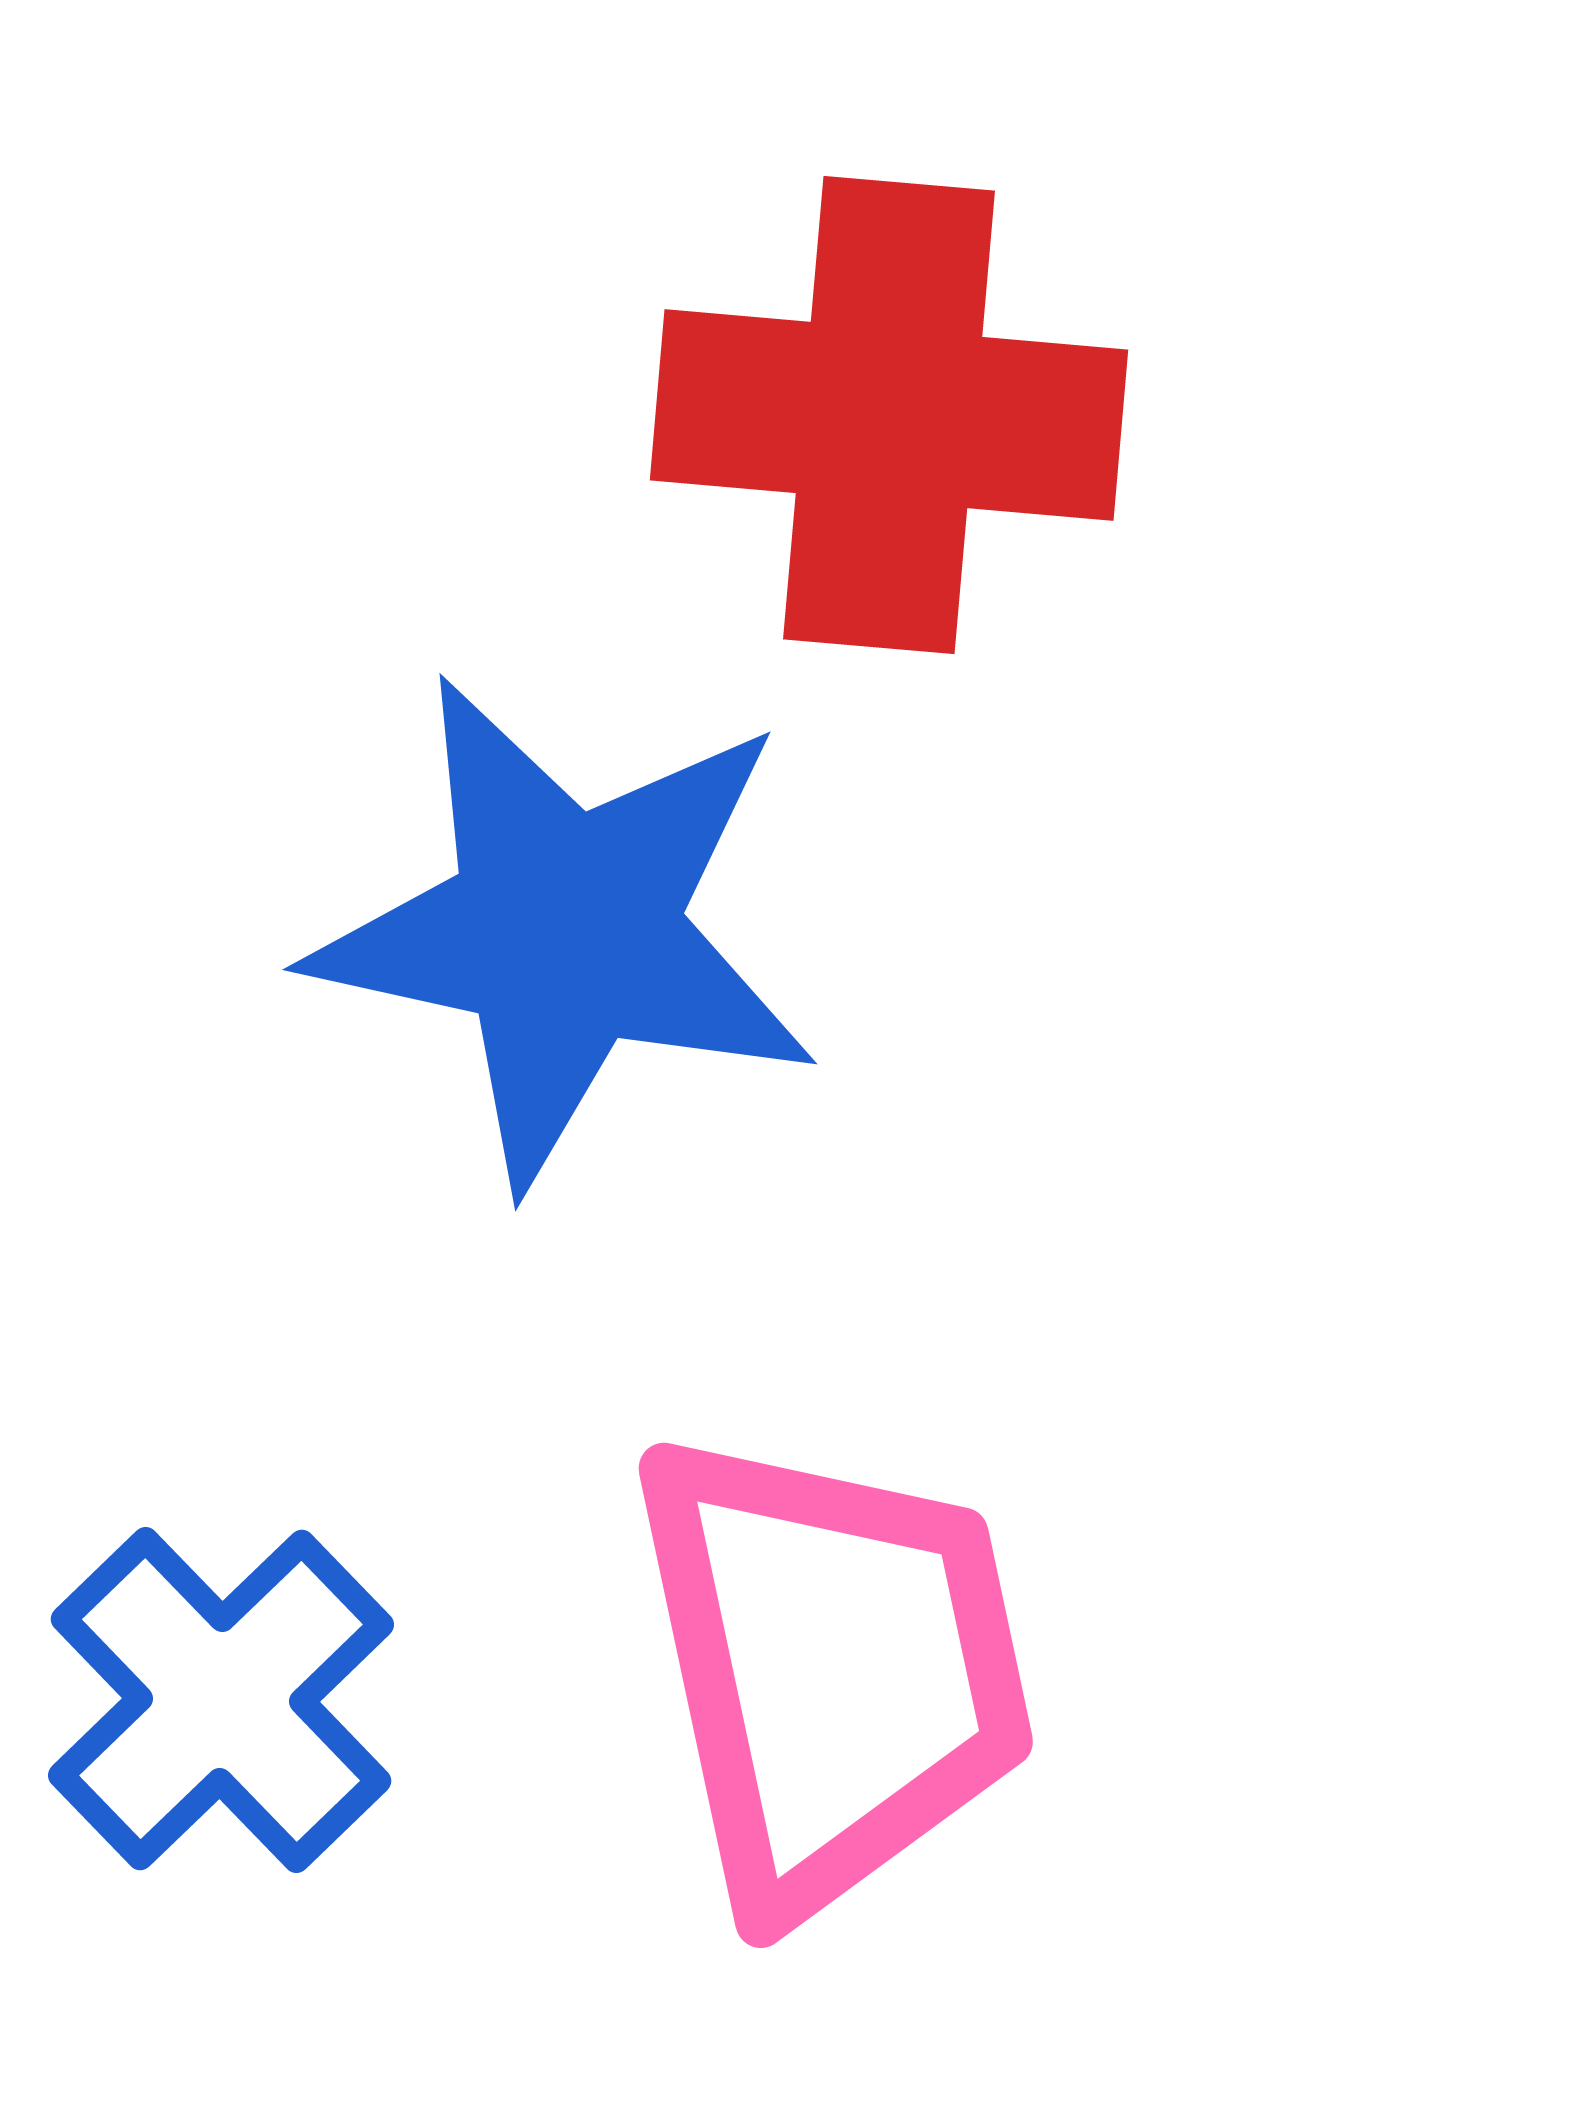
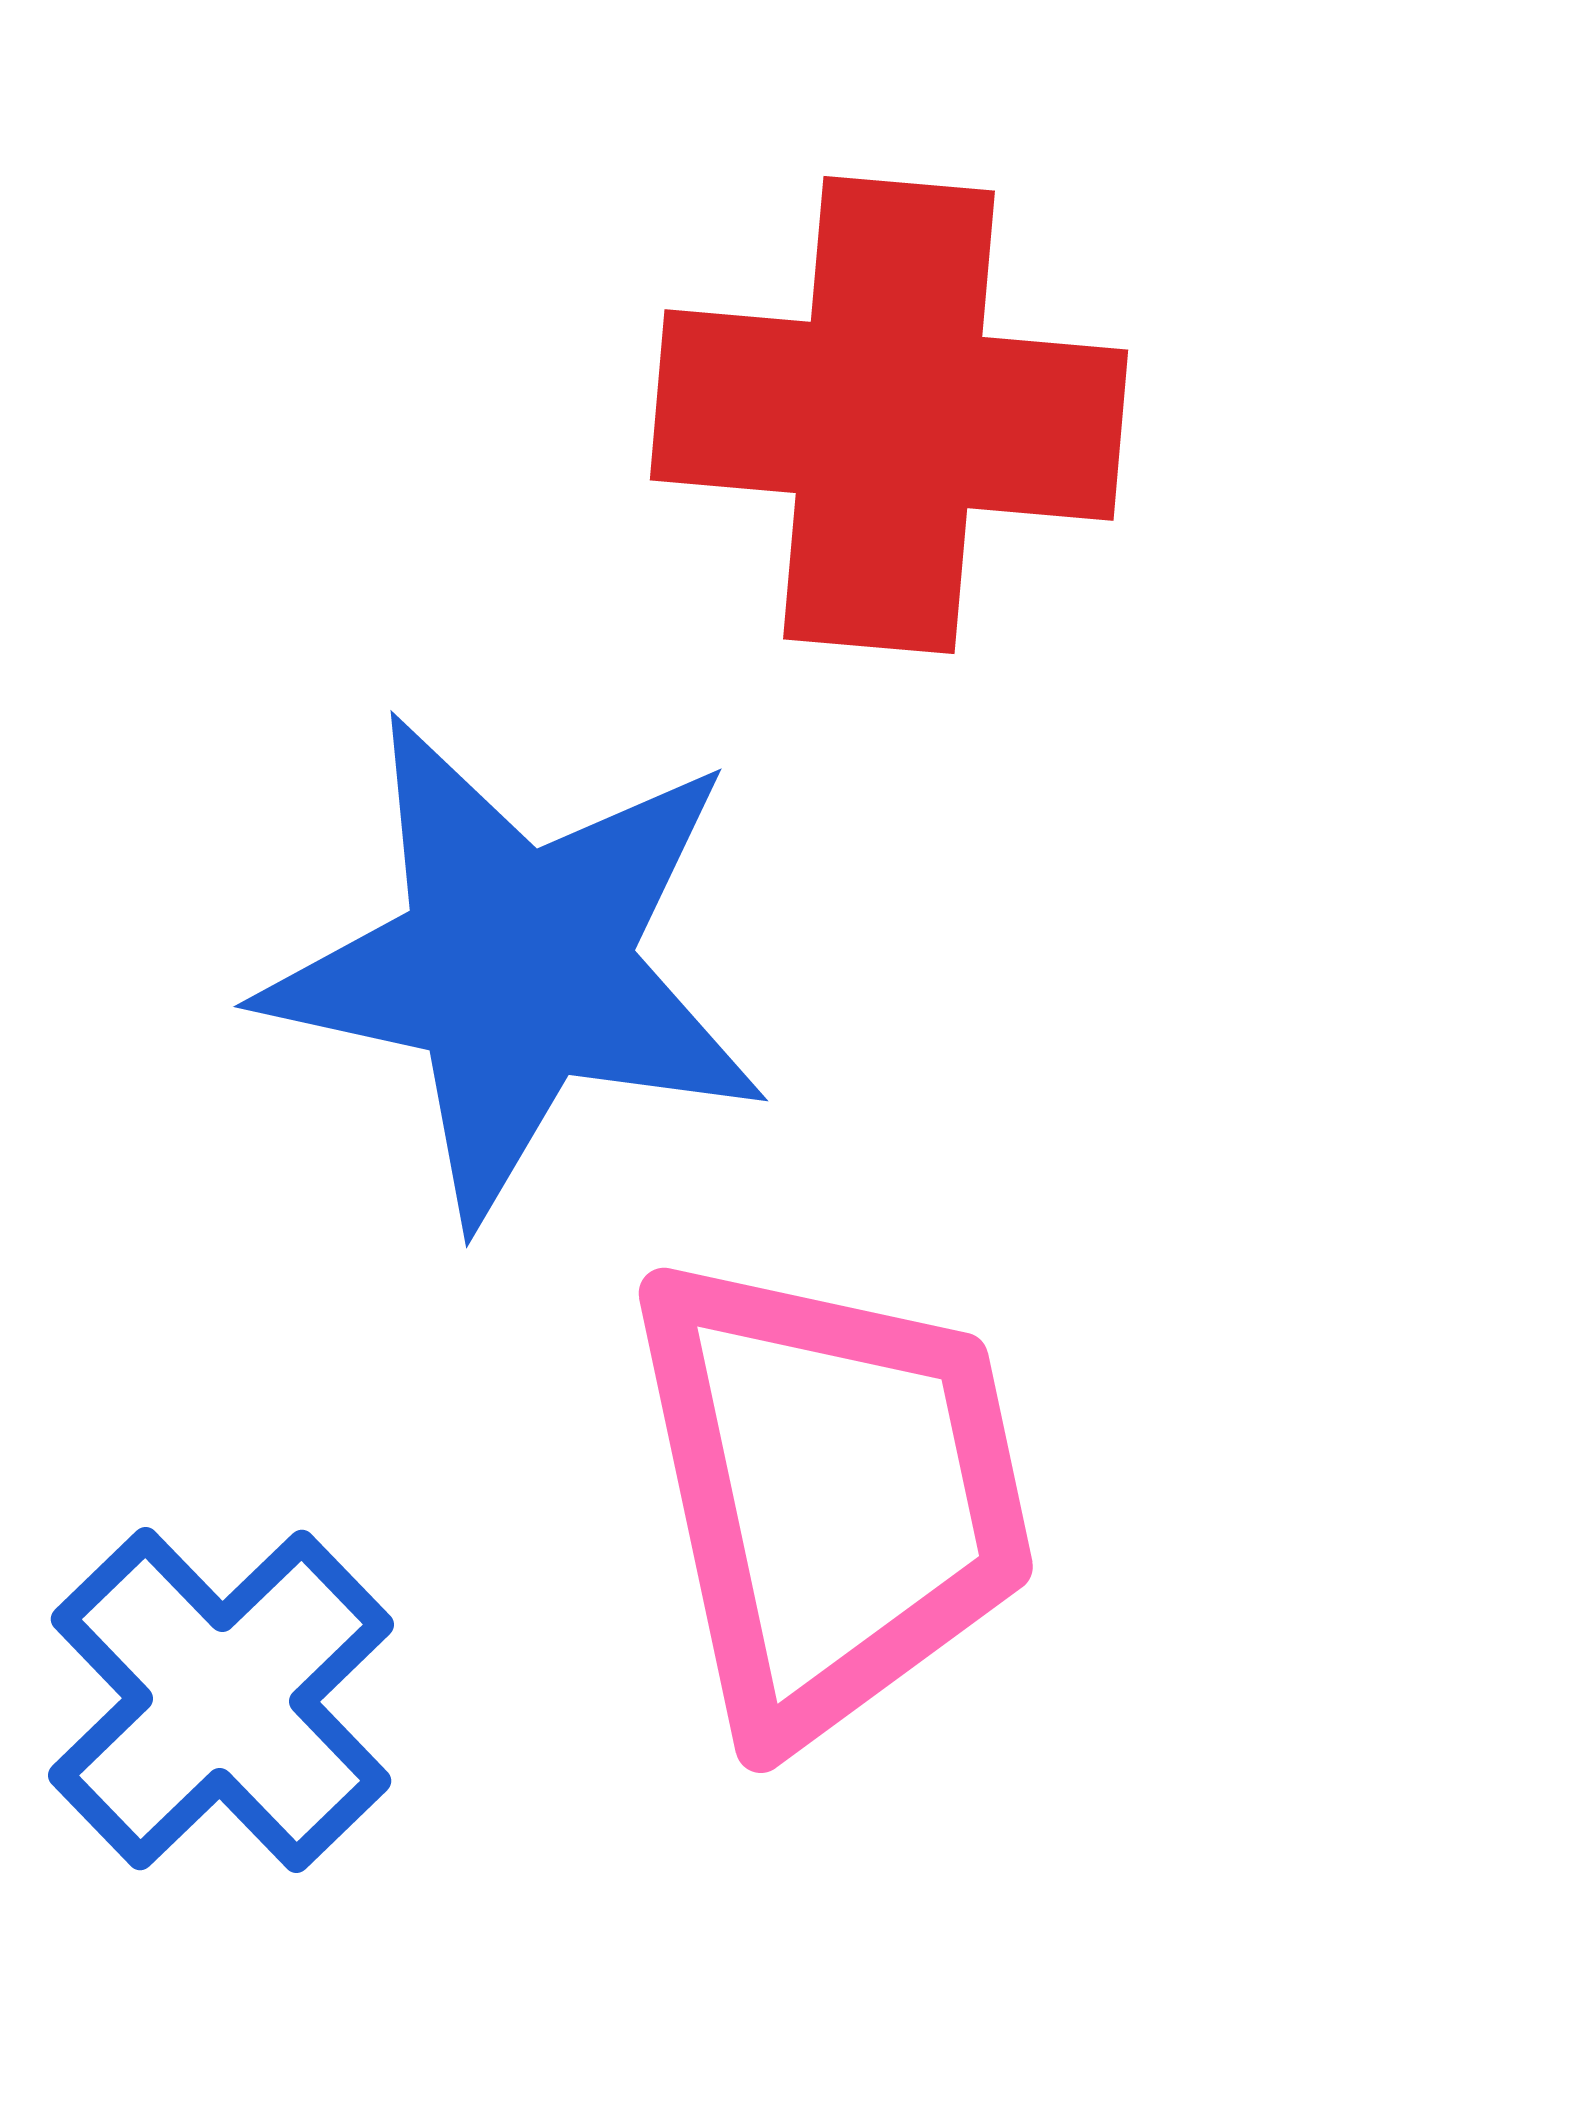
blue star: moved 49 px left, 37 px down
pink trapezoid: moved 175 px up
